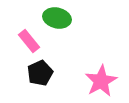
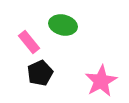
green ellipse: moved 6 px right, 7 px down
pink rectangle: moved 1 px down
